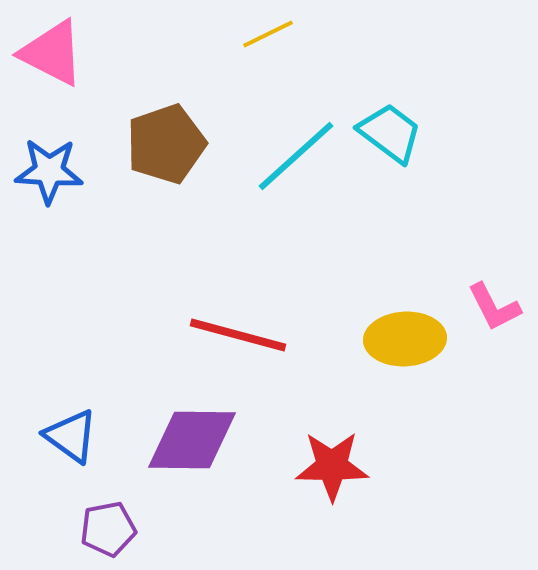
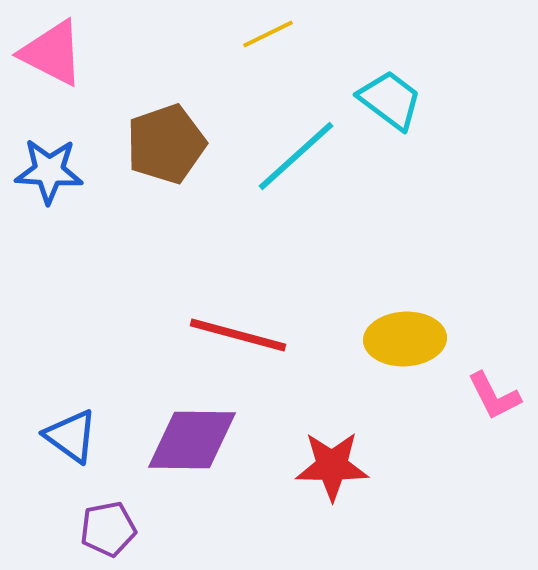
cyan trapezoid: moved 33 px up
pink L-shape: moved 89 px down
